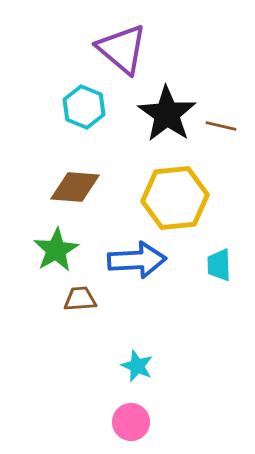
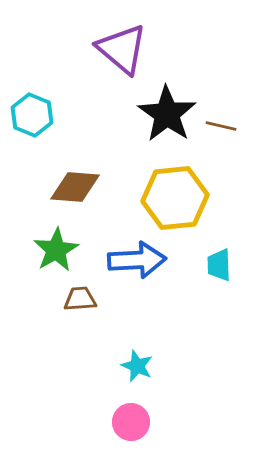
cyan hexagon: moved 52 px left, 8 px down
